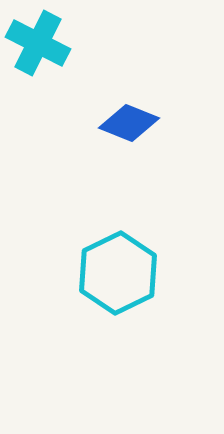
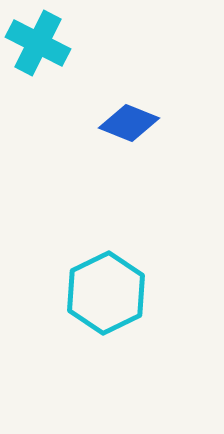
cyan hexagon: moved 12 px left, 20 px down
